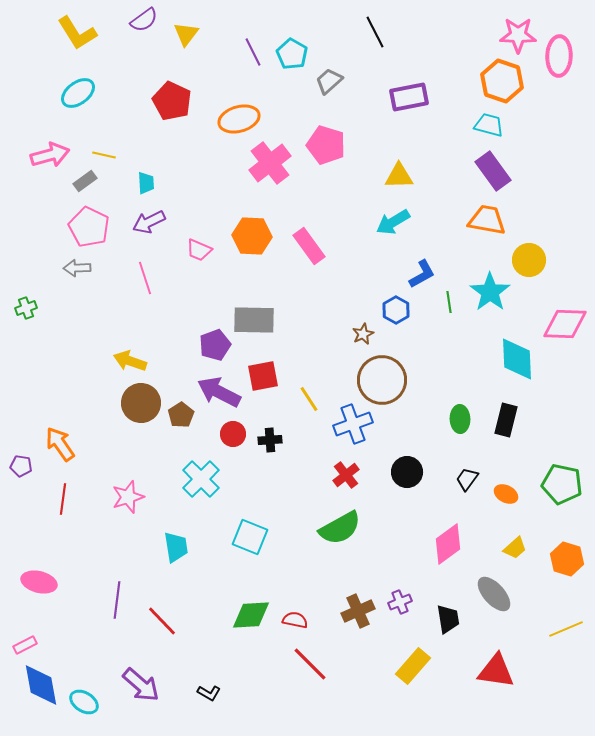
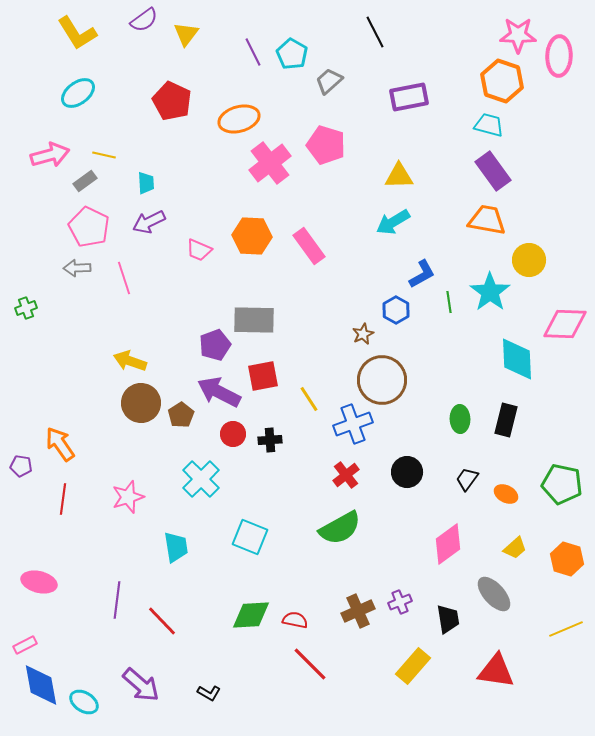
pink line at (145, 278): moved 21 px left
